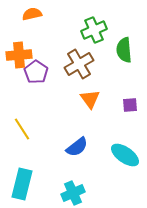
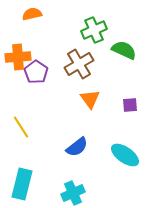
green semicircle: rotated 120 degrees clockwise
orange cross: moved 1 px left, 2 px down
yellow line: moved 1 px left, 2 px up
